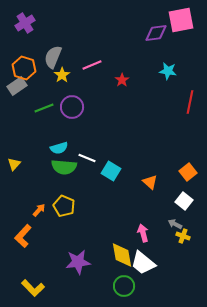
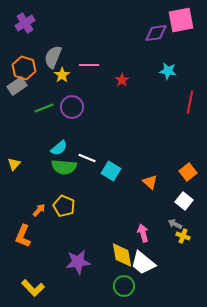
pink line: moved 3 px left; rotated 24 degrees clockwise
cyan semicircle: rotated 24 degrees counterclockwise
orange L-shape: rotated 20 degrees counterclockwise
